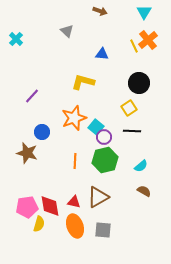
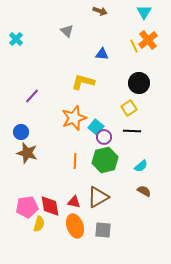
blue circle: moved 21 px left
